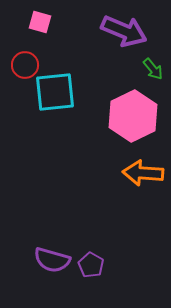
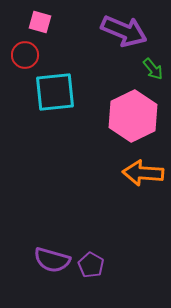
red circle: moved 10 px up
